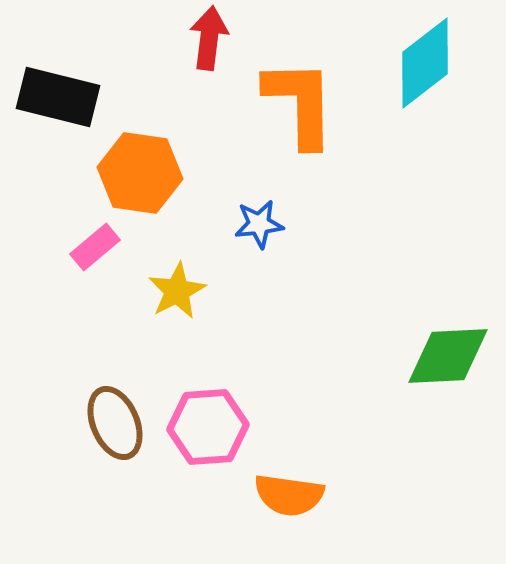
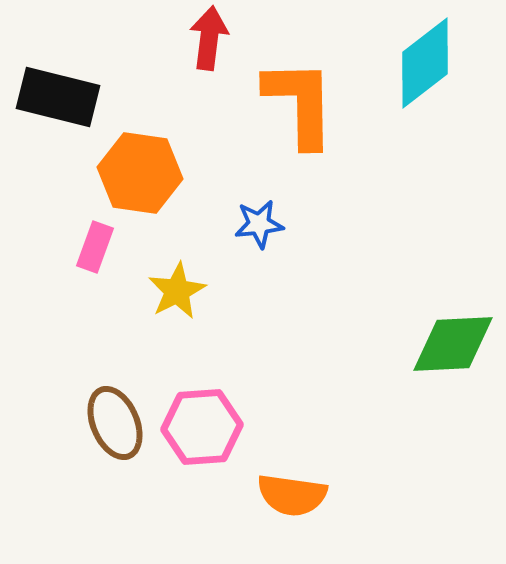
pink rectangle: rotated 30 degrees counterclockwise
green diamond: moved 5 px right, 12 px up
pink hexagon: moved 6 px left
orange semicircle: moved 3 px right
